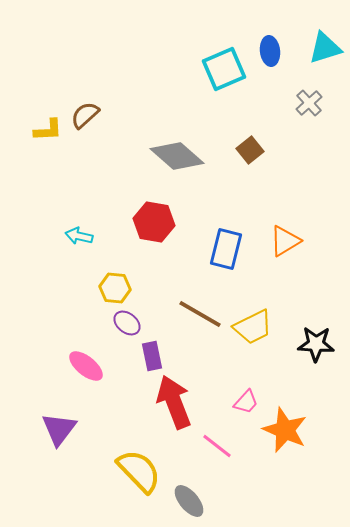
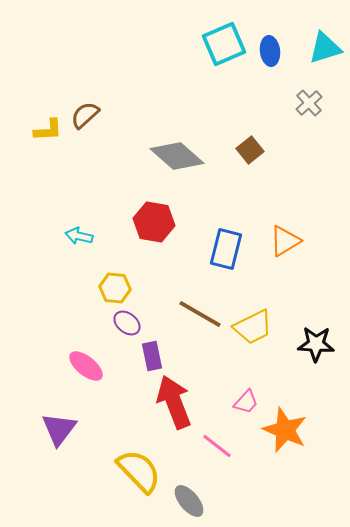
cyan square: moved 25 px up
